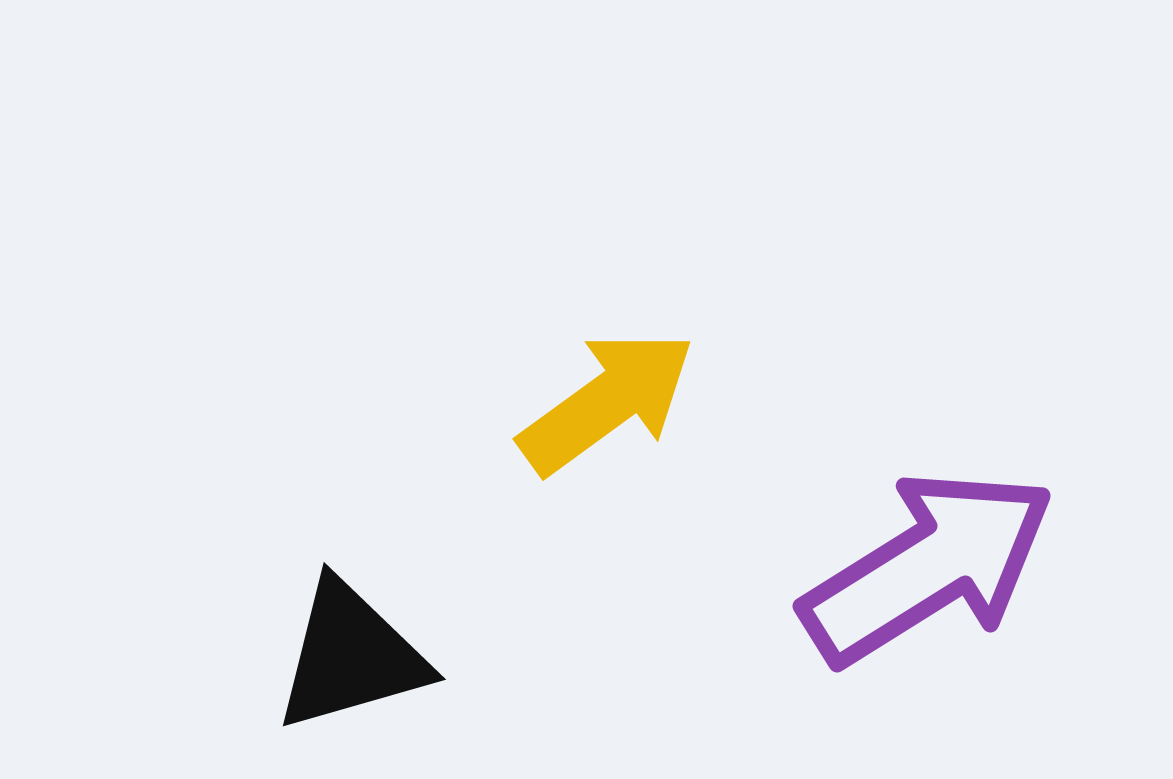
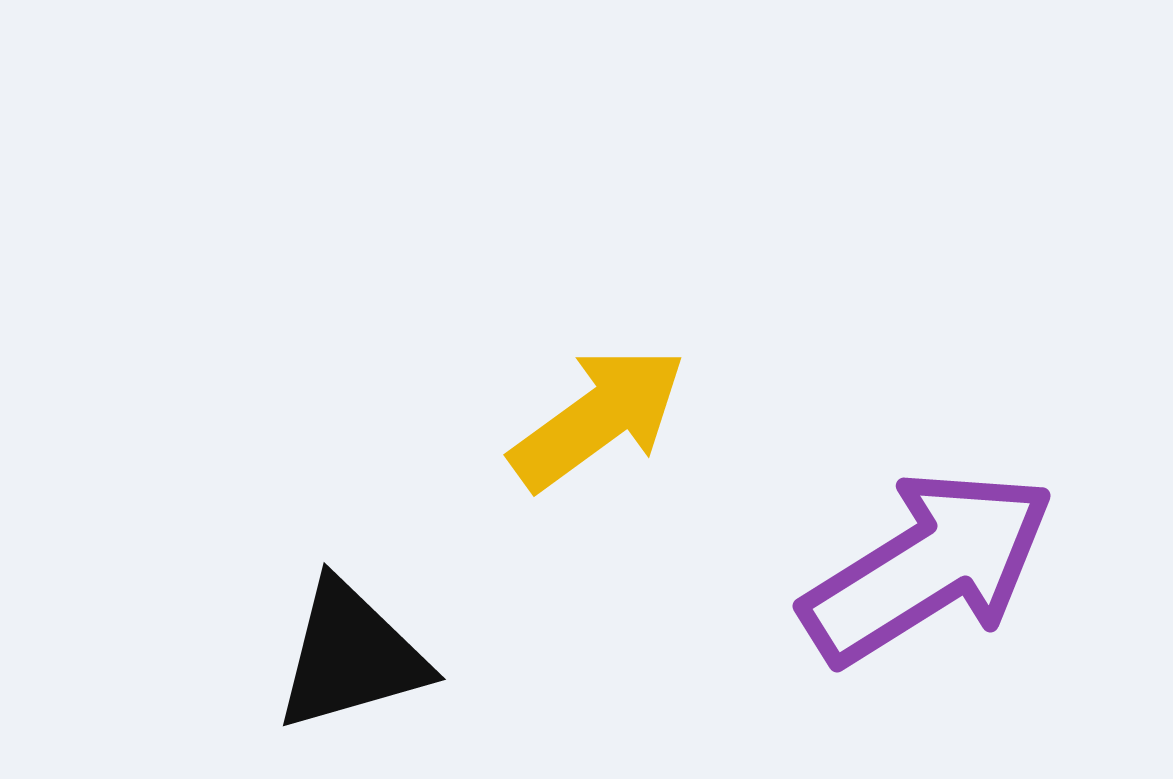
yellow arrow: moved 9 px left, 16 px down
